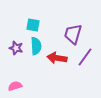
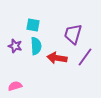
purple star: moved 1 px left, 2 px up
